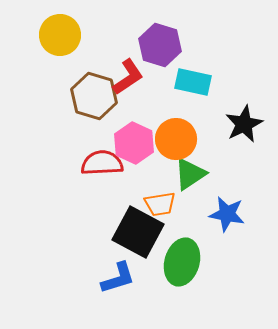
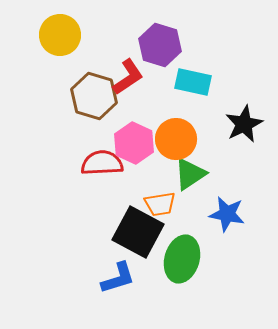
green ellipse: moved 3 px up
